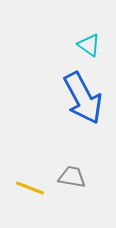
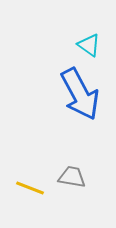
blue arrow: moved 3 px left, 4 px up
